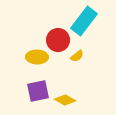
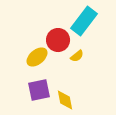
yellow ellipse: rotated 40 degrees counterclockwise
purple square: moved 1 px right, 1 px up
yellow diamond: rotated 50 degrees clockwise
